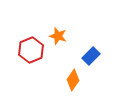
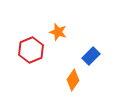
orange star: moved 4 px up
